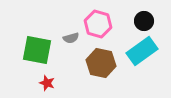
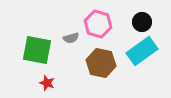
black circle: moved 2 px left, 1 px down
